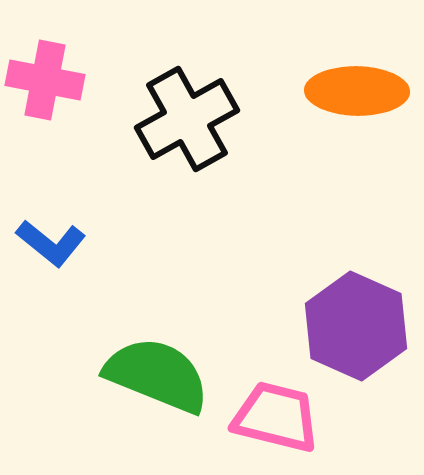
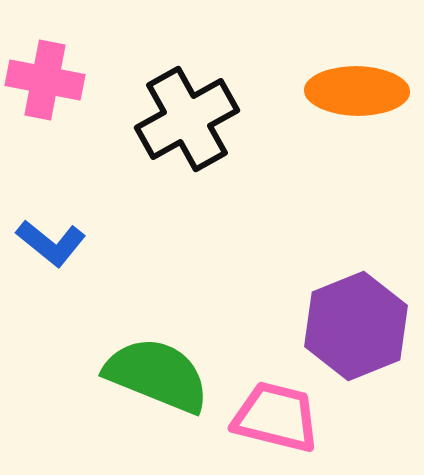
purple hexagon: rotated 14 degrees clockwise
